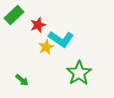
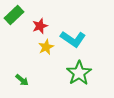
red star: moved 2 px right, 1 px down
cyan L-shape: moved 12 px right
